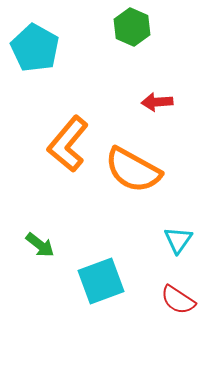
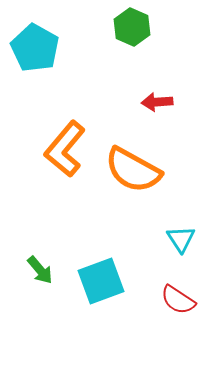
orange L-shape: moved 3 px left, 5 px down
cyan triangle: moved 3 px right, 1 px up; rotated 8 degrees counterclockwise
green arrow: moved 25 px down; rotated 12 degrees clockwise
